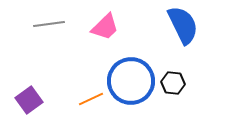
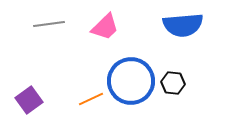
blue semicircle: rotated 111 degrees clockwise
